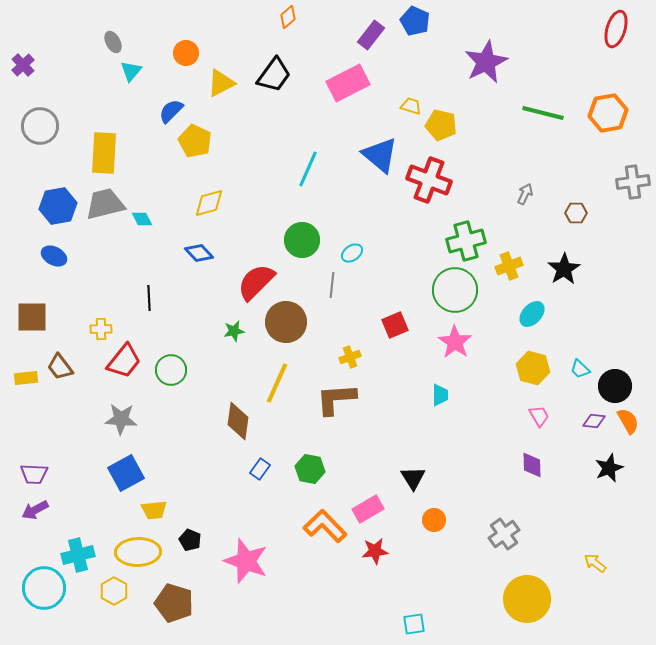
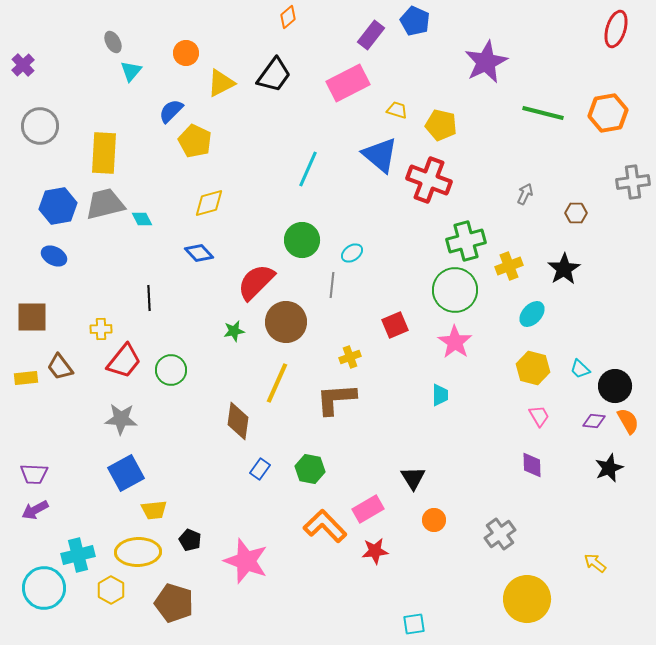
yellow trapezoid at (411, 106): moved 14 px left, 4 px down
gray cross at (504, 534): moved 4 px left
yellow hexagon at (114, 591): moved 3 px left, 1 px up
